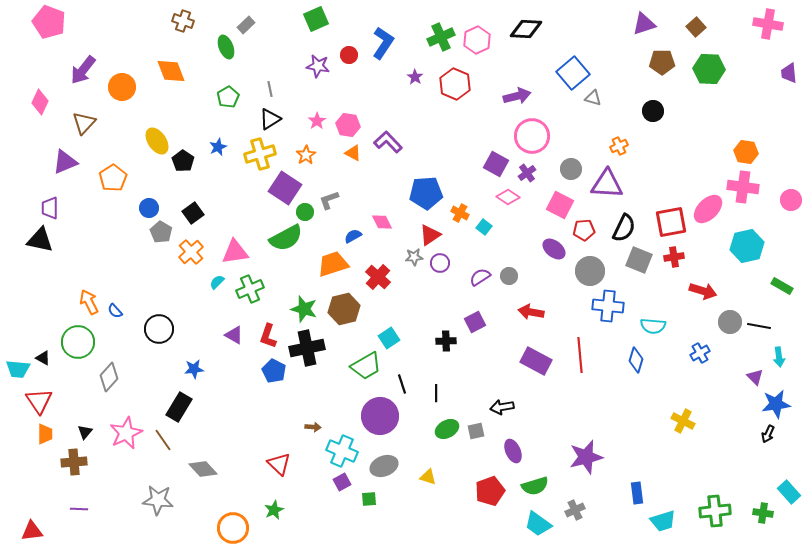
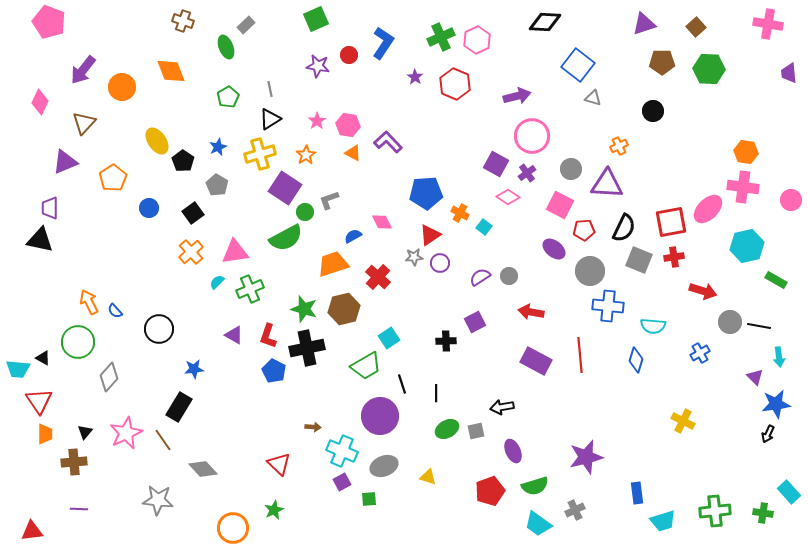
black diamond at (526, 29): moved 19 px right, 7 px up
blue square at (573, 73): moved 5 px right, 8 px up; rotated 12 degrees counterclockwise
gray pentagon at (161, 232): moved 56 px right, 47 px up
green rectangle at (782, 286): moved 6 px left, 6 px up
